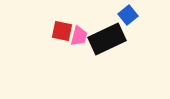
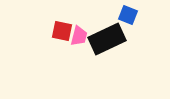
blue square: rotated 30 degrees counterclockwise
